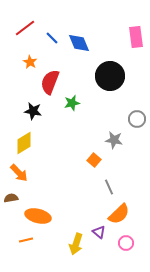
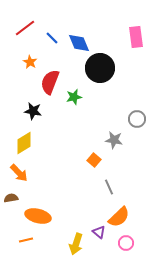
black circle: moved 10 px left, 8 px up
green star: moved 2 px right, 6 px up
orange semicircle: moved 3 px down
